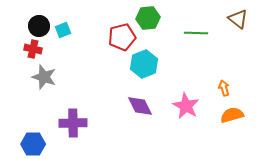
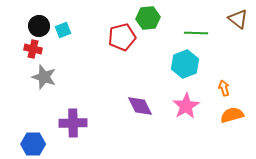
cyan hexagon: moved 41 px right
pink star: rotated 12 degrees clockwise
